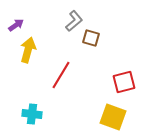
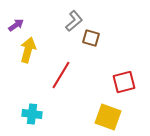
yellow square: moved 5 px left
